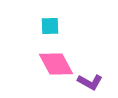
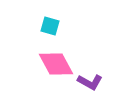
cyan square: rotated 18 degrees clockwise
